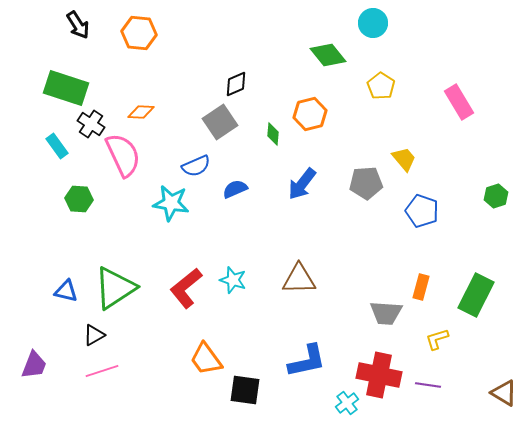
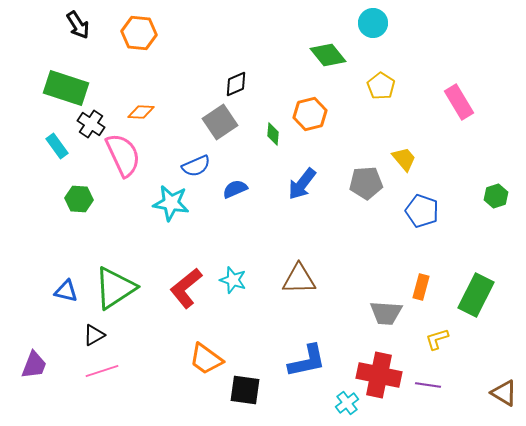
orange trapezoid at (206, 359): rotated 18 degrees counterclockwise
